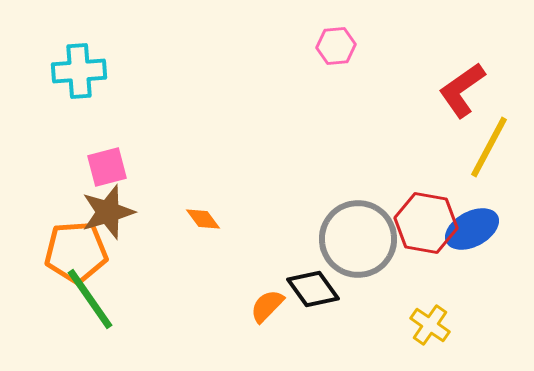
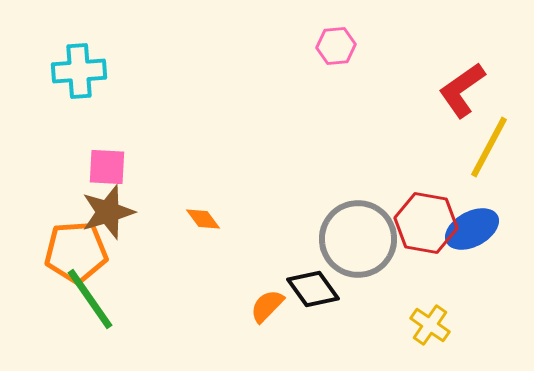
pink square: rotated 18 degrees clockwise
